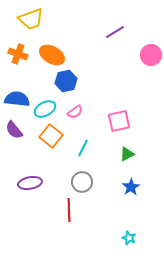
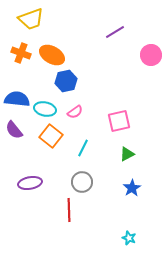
orange cross: moved 3 px right, 1 px up
cyan ellipse: rotated 40 degrees clockwise
blue star: moved 1 px right, 1 px down
